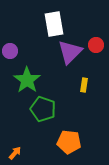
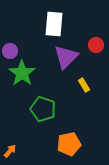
white rectangle: rotated 15 degrees clockwise
purple triangle: moved 4 px left, 5 px down
green star: moved 5 px left, 7 px up
yellow rectangle: rotated 40 degrees counterclockwise
orange pentagon: moved 2 px down; rotated 20 degrees counterclockwise
orange arrow: moved 5 px left, 2 px up
